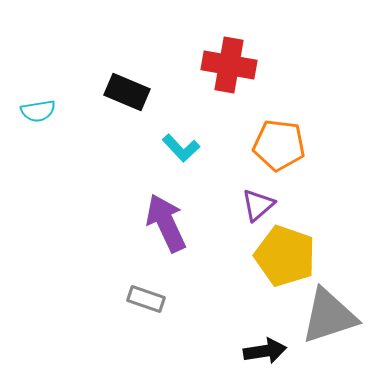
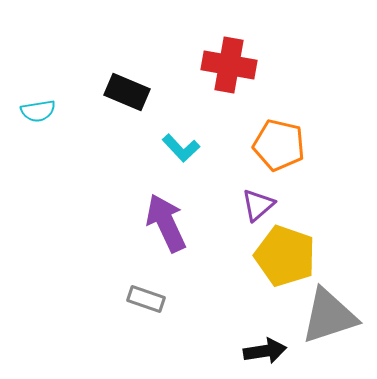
orange pentagon: rotated 6 degrees clockwise
